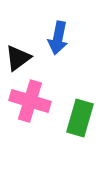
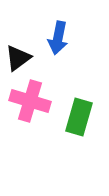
green rectangle: moved 1 px left, 1 px up
